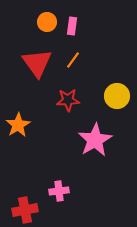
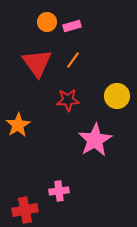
pink rectangle: rotated 66 degrees clockwise
